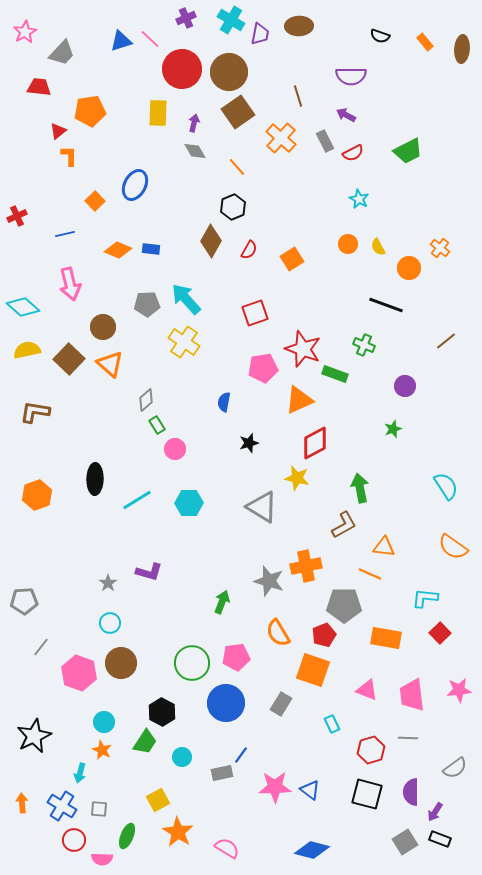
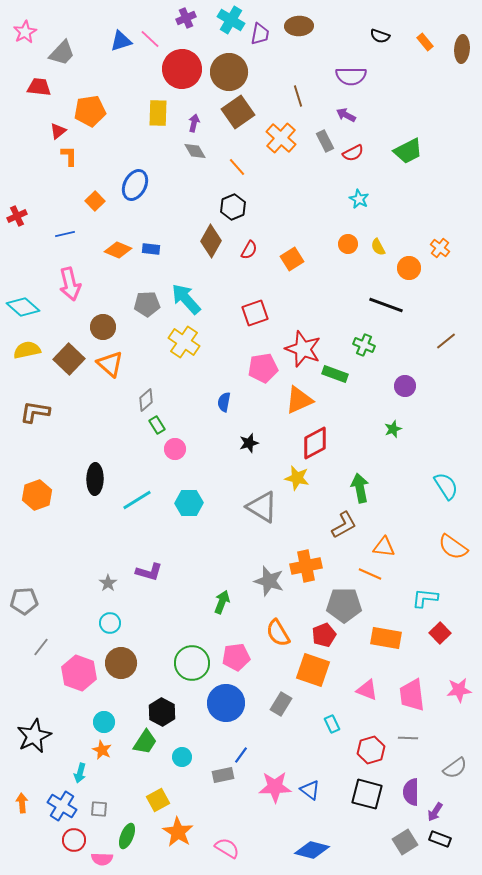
gray rectangle at (222, 773): moved 1 px right, 2 px down
